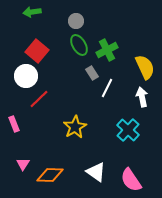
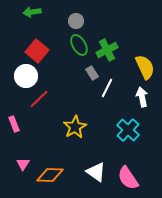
pink semicircle: moved 3 px left, 2 px up
